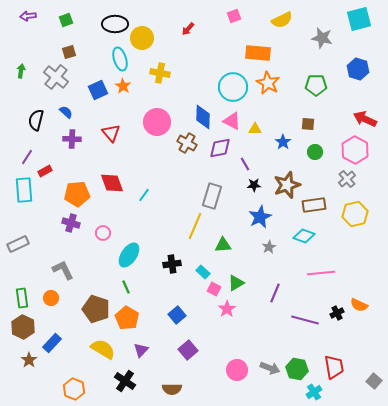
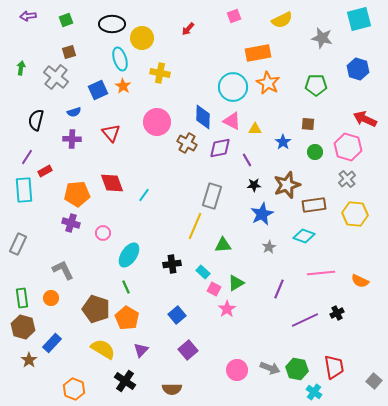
black ellipse at (115, 24): moved 3 px left
orange rectangle at (258, 53): rotated 15 degrees counterclockwise
green arrow at (21, 71): moved 3 px up
blue semicircle at (66, 112): moved 8 px right; rotated 120 degrees clockwise
pink hexagon at (355, 150): moved 7 px left, 3 px up; rotated 12 degrees counterclockwise
purple line at (245, 164): moved 2 px right, 4 px up
yellow hexagon at (355, 214): rotated 20 degrees clockwise
blue star at (260, 217): moved 2 px right, 3 px up
gray rectangle at (18, 244): rotated 40 degrees counterclockwise
purple line at (275, 293): moved 4 px right, 4 px up
orange semicircle at (359, 305): moved 1 px right, 24 px up
purple line at (305, 320): rotated 40 degrees counterclockwise
brown hexagon at (23, 327): rotated 10 degrees counterclockwise
cyan cross at (314, 392): rotated 21 degrees counterclockwise
